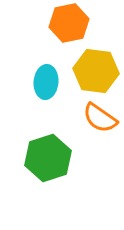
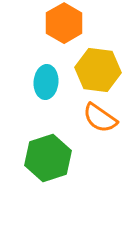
orange hexagon: moved 5 px left; rotated 18 degrees counterclockwise
yellow hexagon: moved 2 px right, 1 px up
